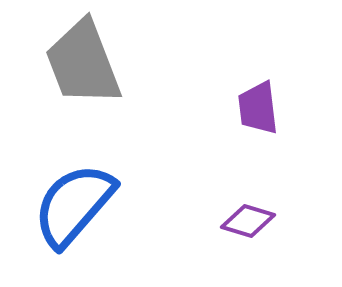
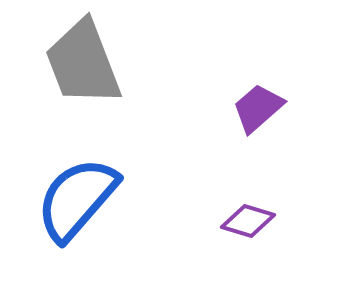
purple trapezoid: rotated 56 degrees clockwise
blue semicircle: moved 3 px right, 6 px up
